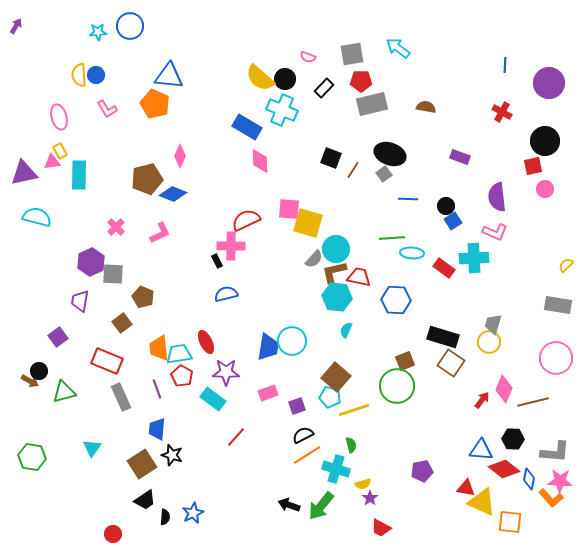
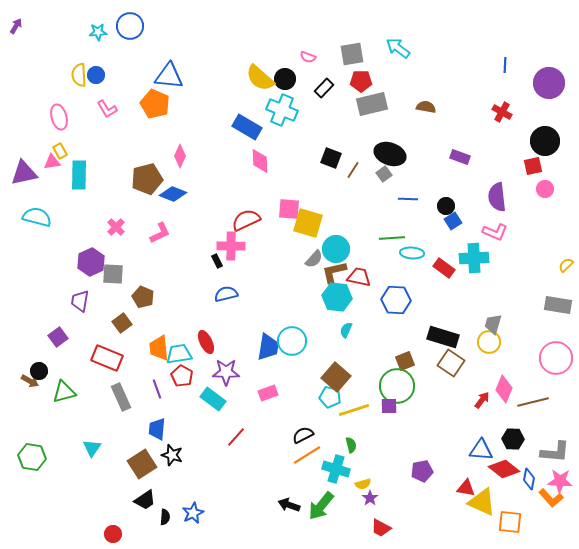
red rectangle at (107, 361): moved 3 px up
purple square at (297, 406): moved 92 px right; rotated 18 degrees clockwise
